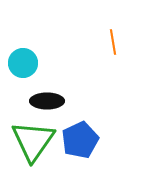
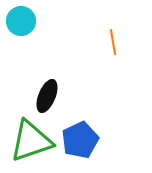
cyan circle: moved 2 px left, 42 px up
black ellipse: moved 5 px up; rotated 68 degrees counterclockwise
green triangle: moved 2 px left; rotated 36 degrees clockwise
